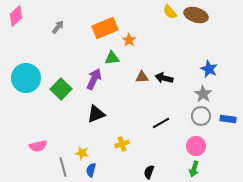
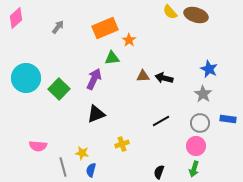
pink diamond: moved 2 px down
brown triangle: moved 1 px right, 1 px up
green square: moved 2 px left
gray circle: moved 1 px left, 7 px down
black line: moved 2 px up
pink semicircle: rotated 18 degrees clockwise
black semicircle: moved 10 px right
